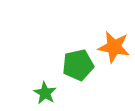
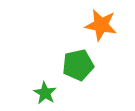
orange star: moved 13 px left, 22 px up
